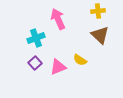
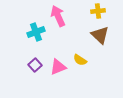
pink arrow: moved 3 px up
cyan cross: moved 6 px up
purple square: moved 2 px down
